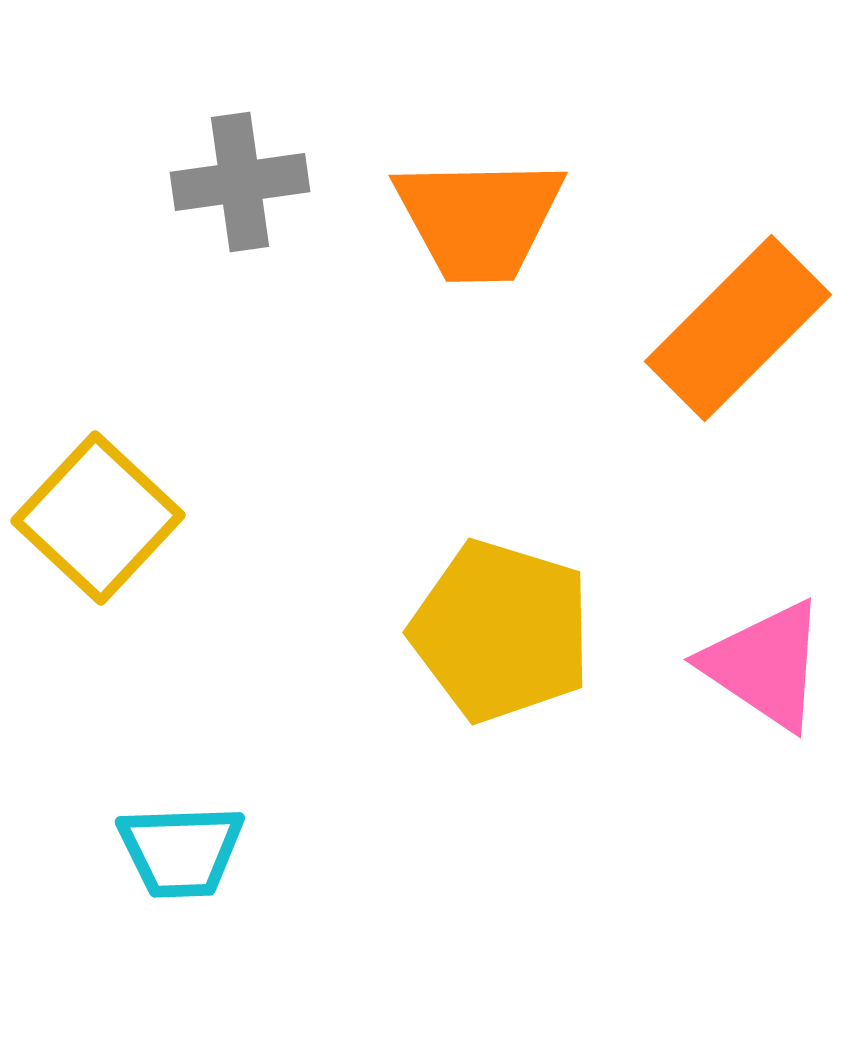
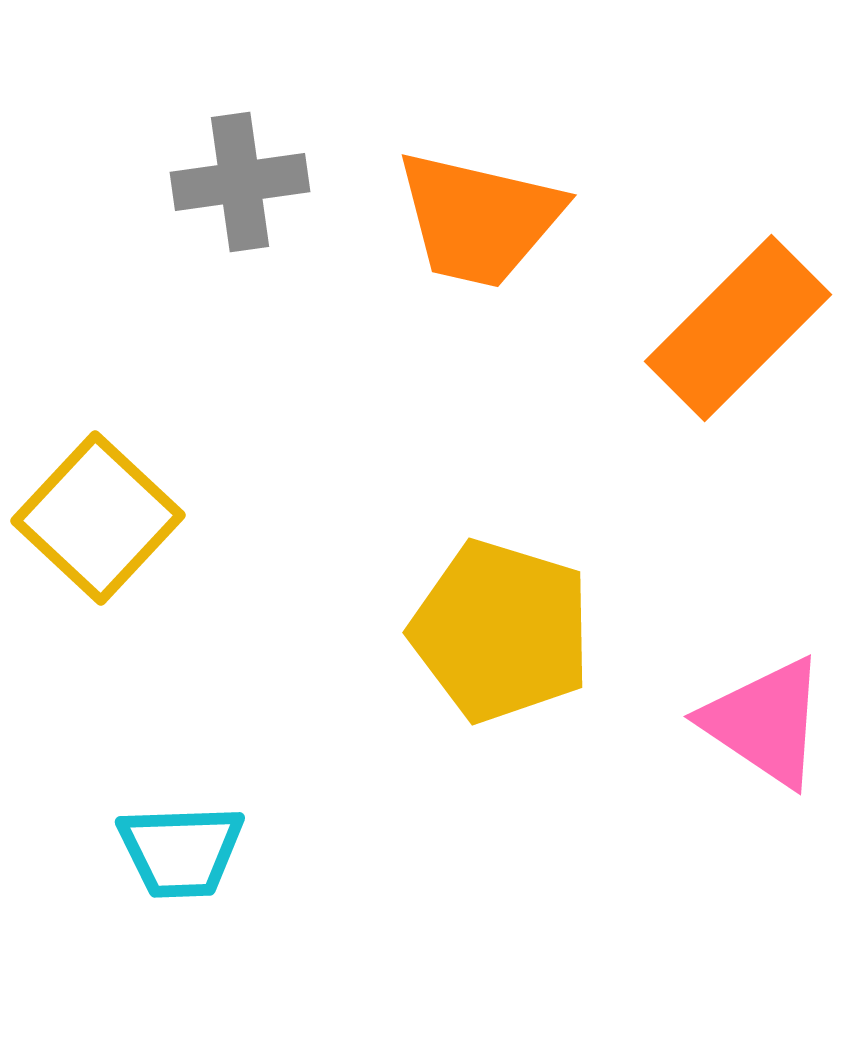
orange trapezoid: rotated 14 degrees clockwise
pink triangle: moved 57 px down
